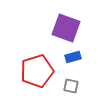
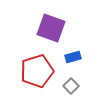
purple square: moved 15 px left
gray square: rotated 35 degrees clockwise
